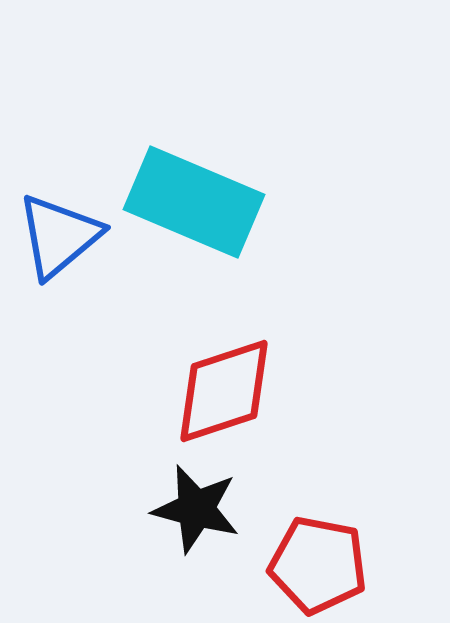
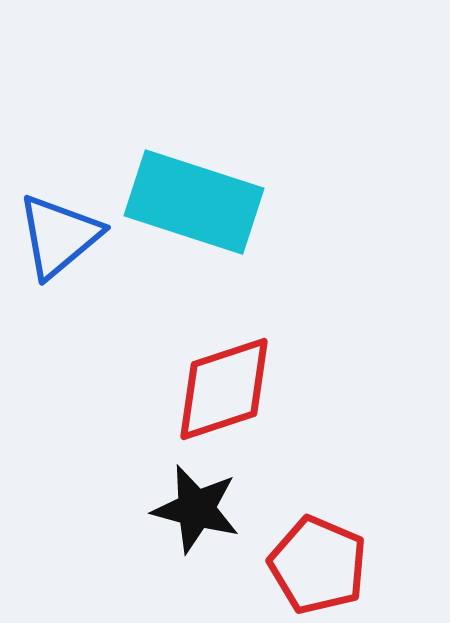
cyan rectangle: rotated 5 degrees counterclockwise
red diamond: moved 2 px up
red pentagon: rotated 12 degrees clockwise
